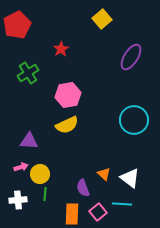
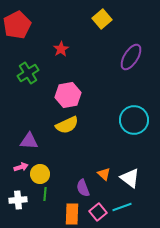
cyan line: moved 3 px down; rotated 24 degrees counterclockwise
